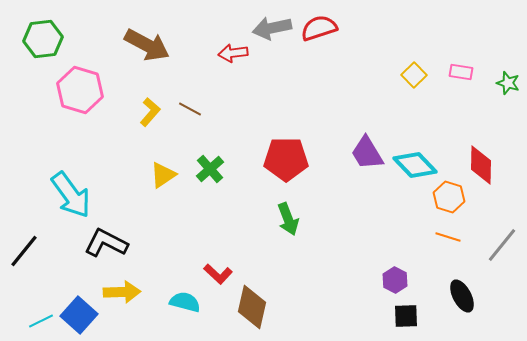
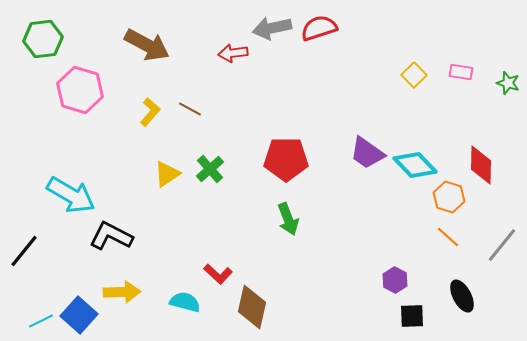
purple trapezoid: rotated 24 degrees counterclockwise
yellow triangle: moved 4 px right, 1 px up
cyan arrow: rotated 24 degrees counterclockwise
orange line: rotated 25 degrees clockwise
black L-shape: moved 5 px right, 7 px up
black square: moved 6 px right
